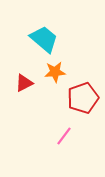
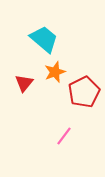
orange star: rotated 15 degrees counterclockwise
red triangle: rotated 24 degrees counterclockwise
red pentagon: moved 1 px right, 6 px up; rotated 8 degrees counterclockwise
